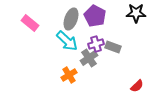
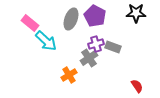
cyan arrow: moved 21 px left
red semicircle: rotated 80 degrees counterclockwise
